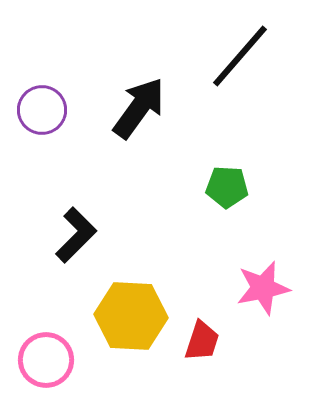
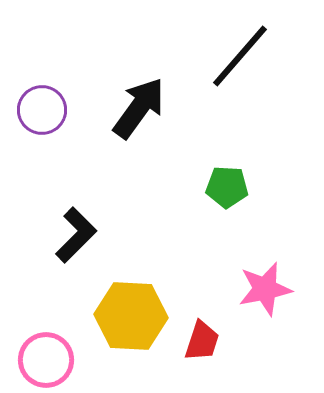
pink star: moved 2 px right, 1 px down
